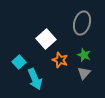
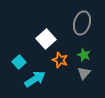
cyan arrow: rotated 100 degrees counterclockwise
